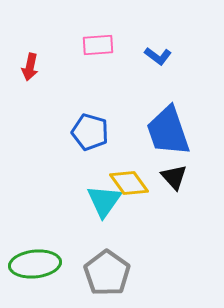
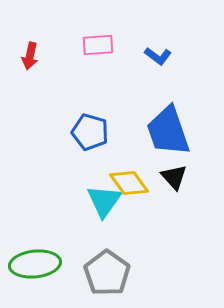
red arrow: moved 11 px up
